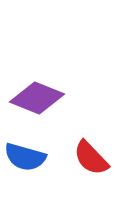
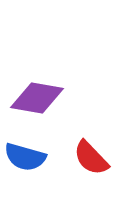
purple diamond: rotated 12 degrees counterclockwise
